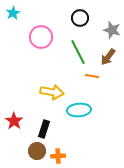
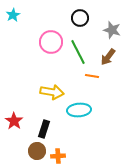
cyan star: moved 2 px down
pink circle: moved 10 px right, 5 px down
